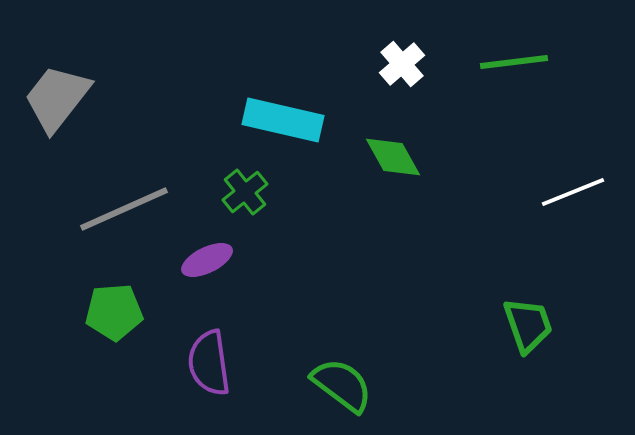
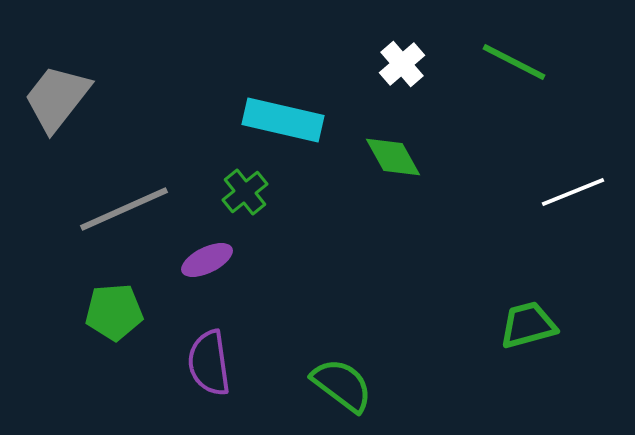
green line: rotated 34 degrees clockwise
green trapezoid: rotated 86 degrees counterclockwise
